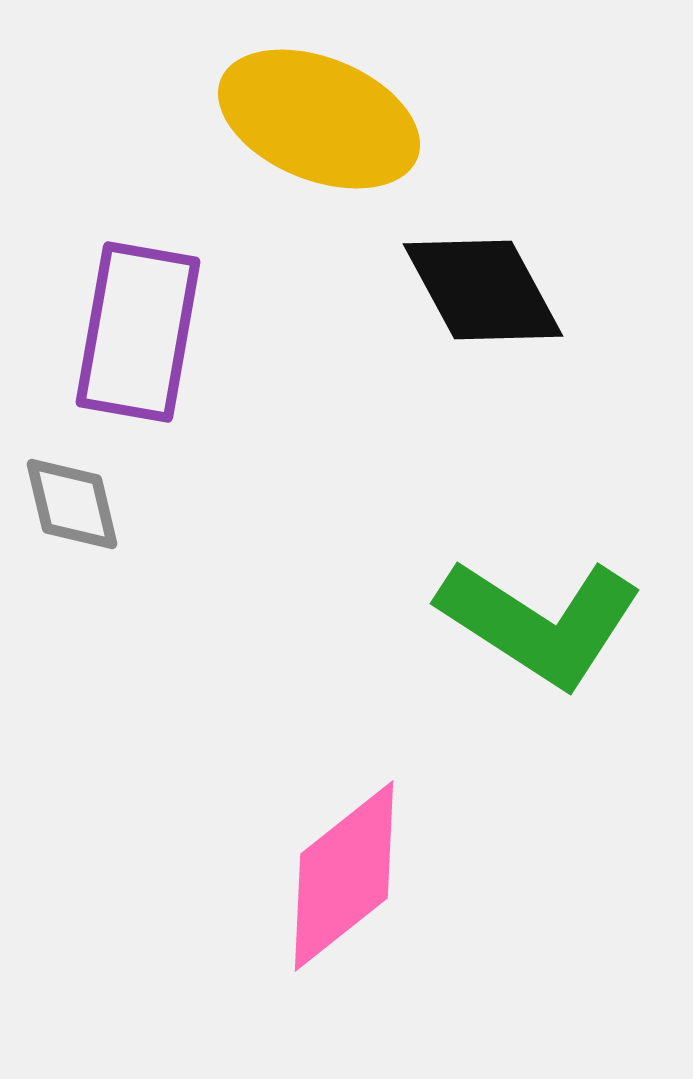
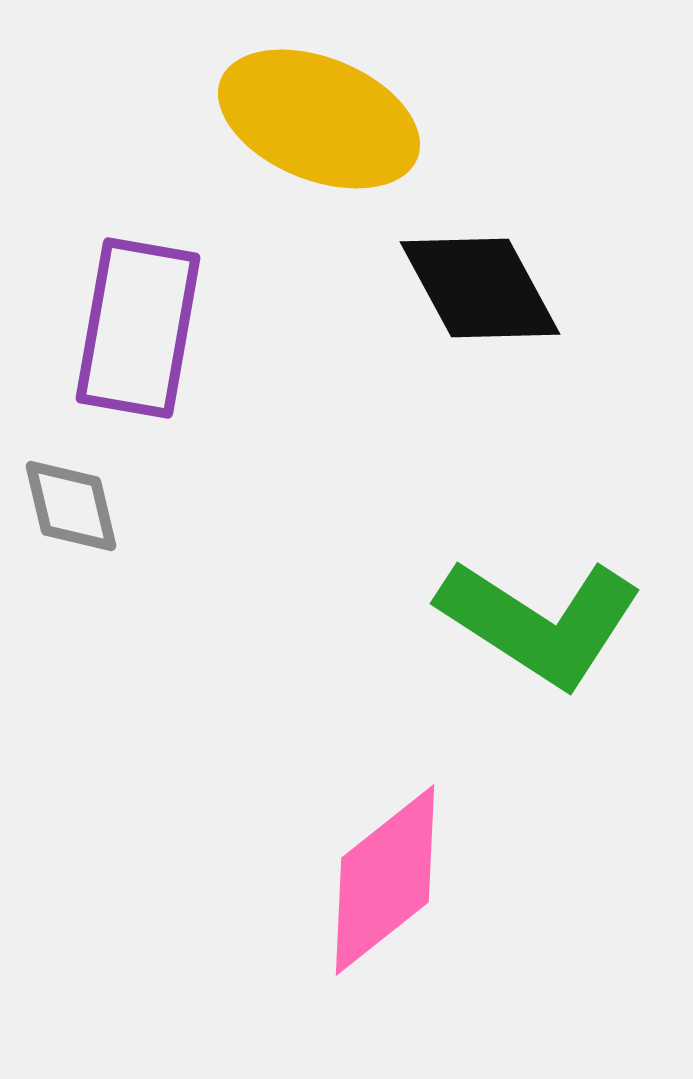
black diamond: moved 3 px left, 2 px up
purple rectangle: moved 4 px up
gray diamond: moved 1 px left, 2 px down
pink diamond: moved 41 px right, 4 px down
